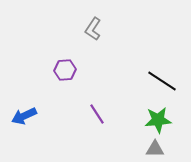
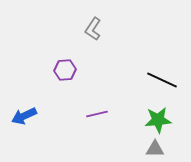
black line: moved 1 px up; rotated 8 degrees counterclockwise
purple line: rotated 70 degrees counterclockwise
